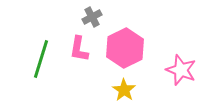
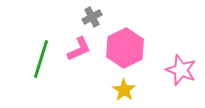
pink L-shape: rotated 124 degrees counterclockwise
